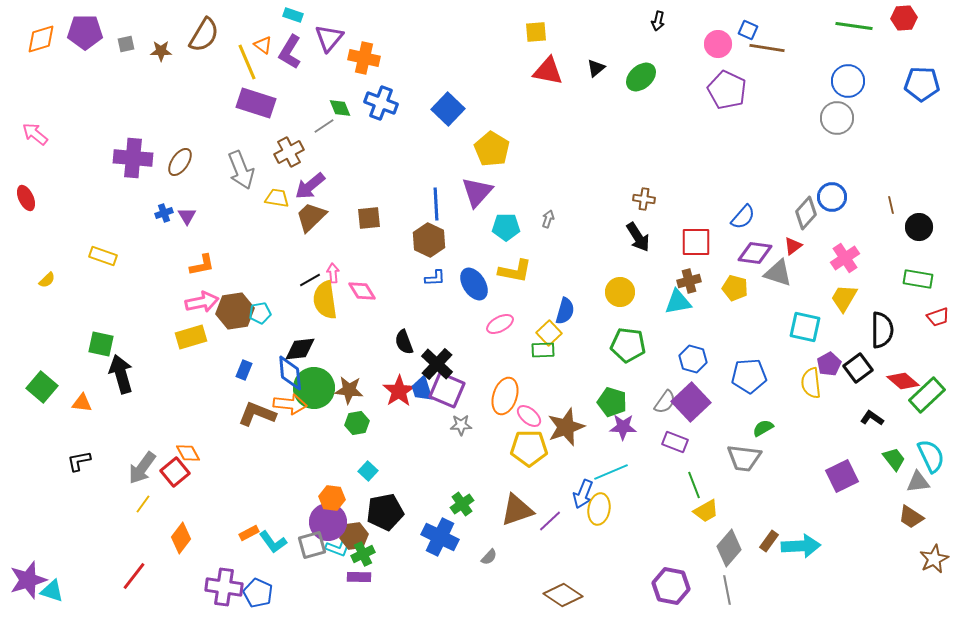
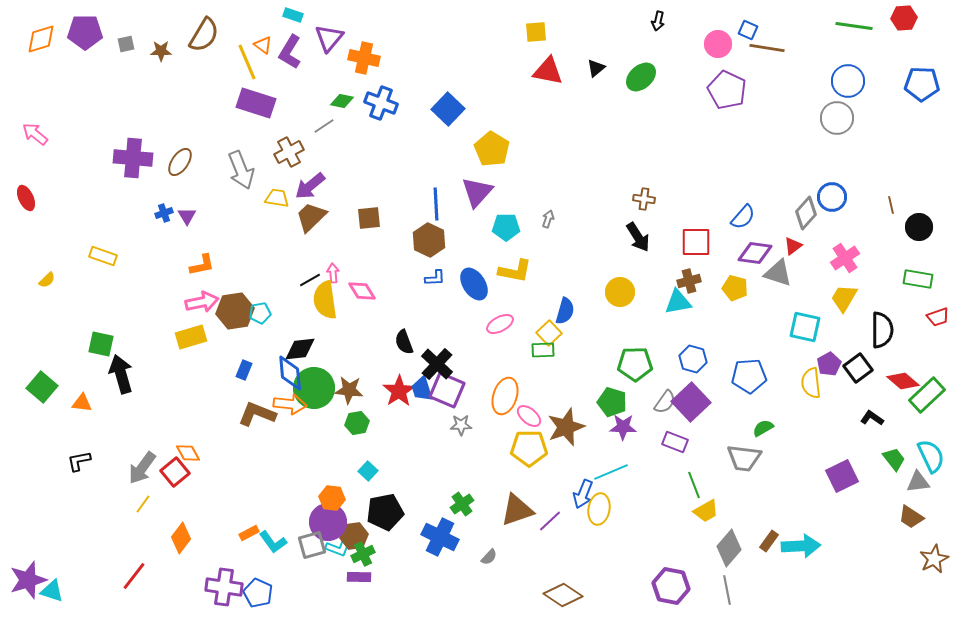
green diamond at (340, 108): moved 2 px right, 7 px up; rotated 55 degrees counterclockwise
green pentagon at (628, 345): moved 7 px right, 19 px down; rotated 8 degrees counterclockwise
